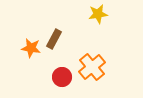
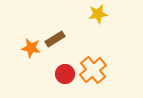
brown rectangle: moved 1 px right; rotated 30 degrees clockwise
orange cross: moved 1 px right, 3 px down
red circle: moved 3 px right, 3 px up
